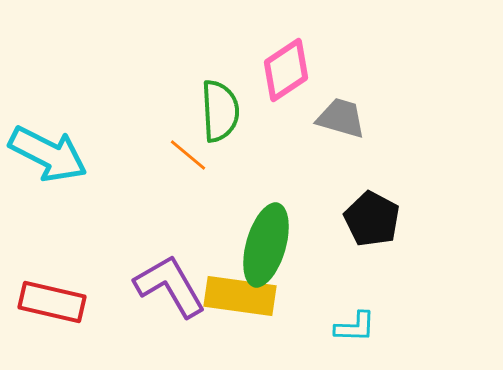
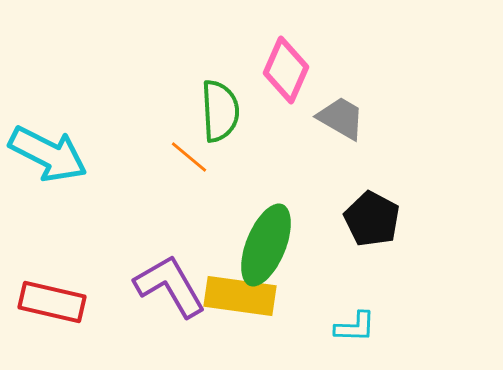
pink diamond: rotated 32 degrees counterclockwise
gray trapezoid: rotated 14 degrees clockwise
orange line: moved 1 px right, 2 px down
green ellipse: rotated 6 degrees clockwise
